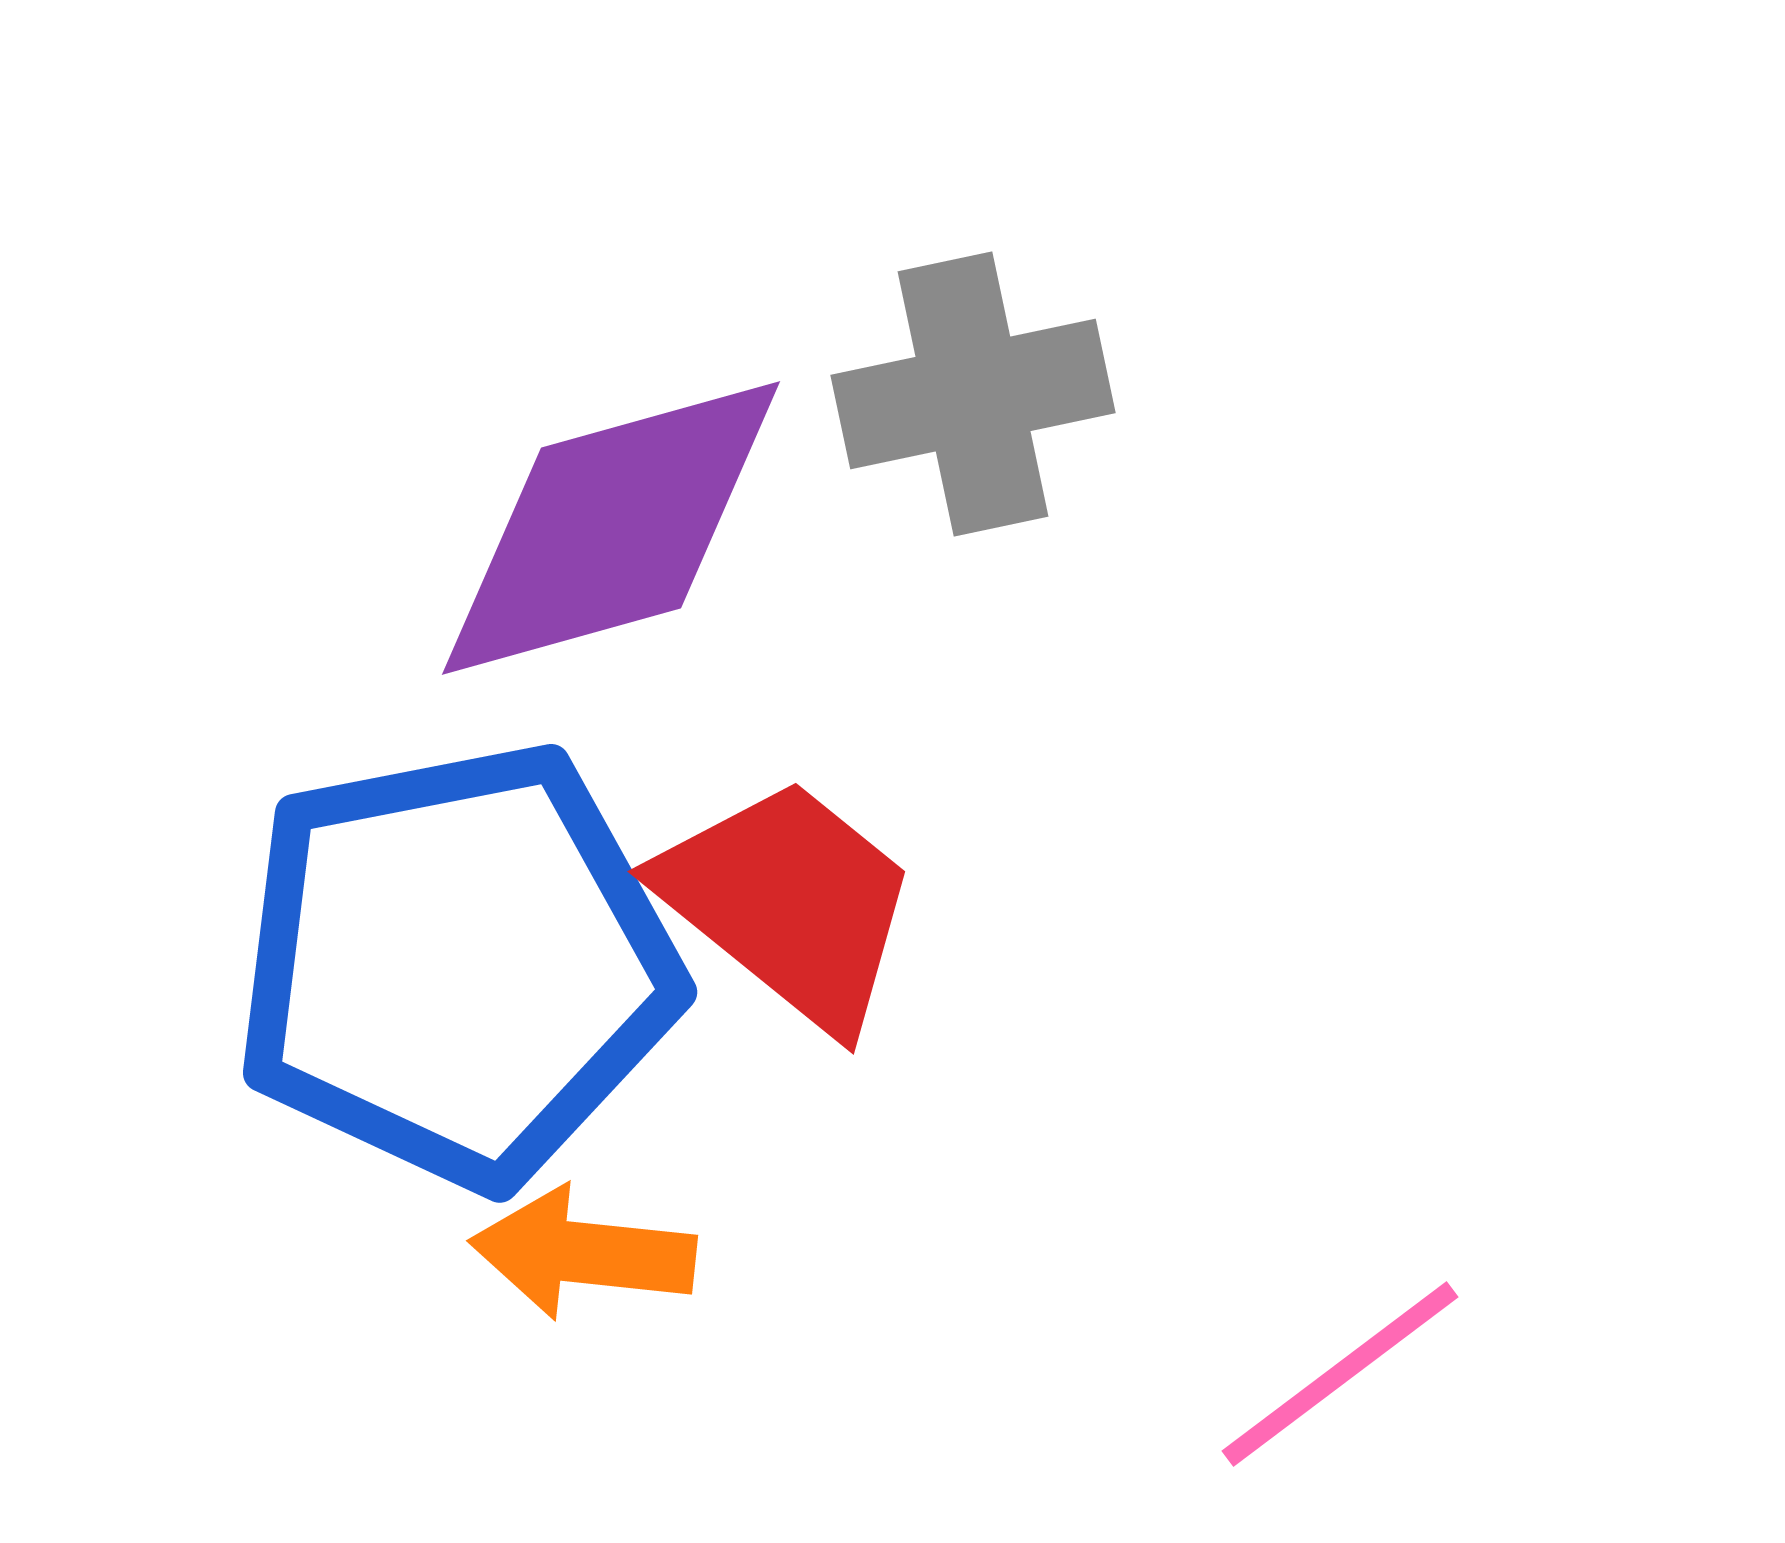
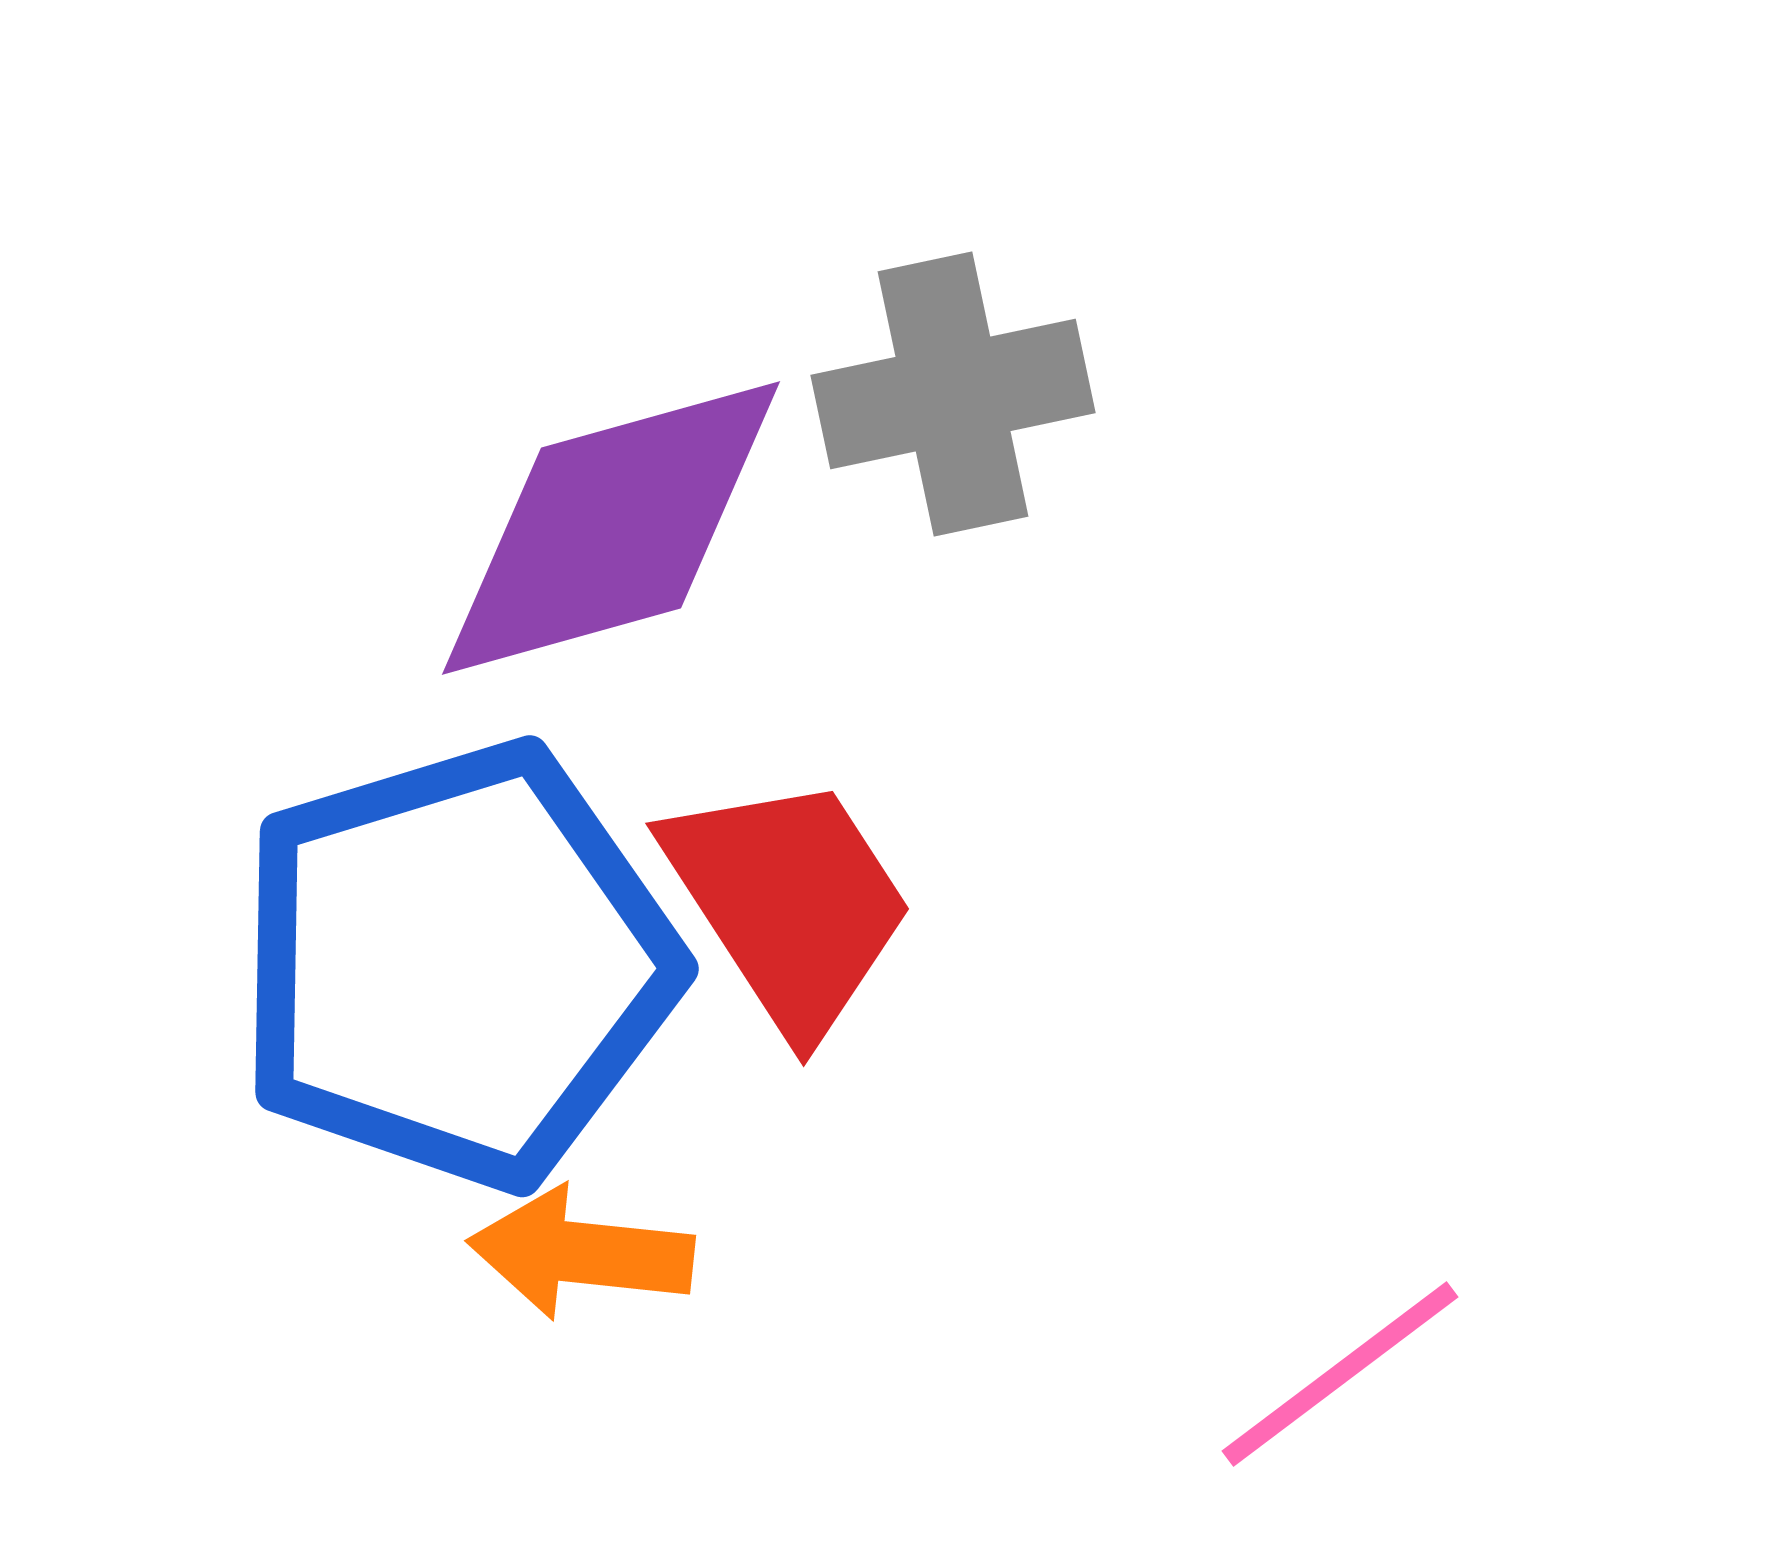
gray cross: moved 20 px left
red trapezoid: rotated 18 degrees clockwise
blue pentagon: rotated 6 degrees counterclockwise
orange arrow: moved 2 px left
